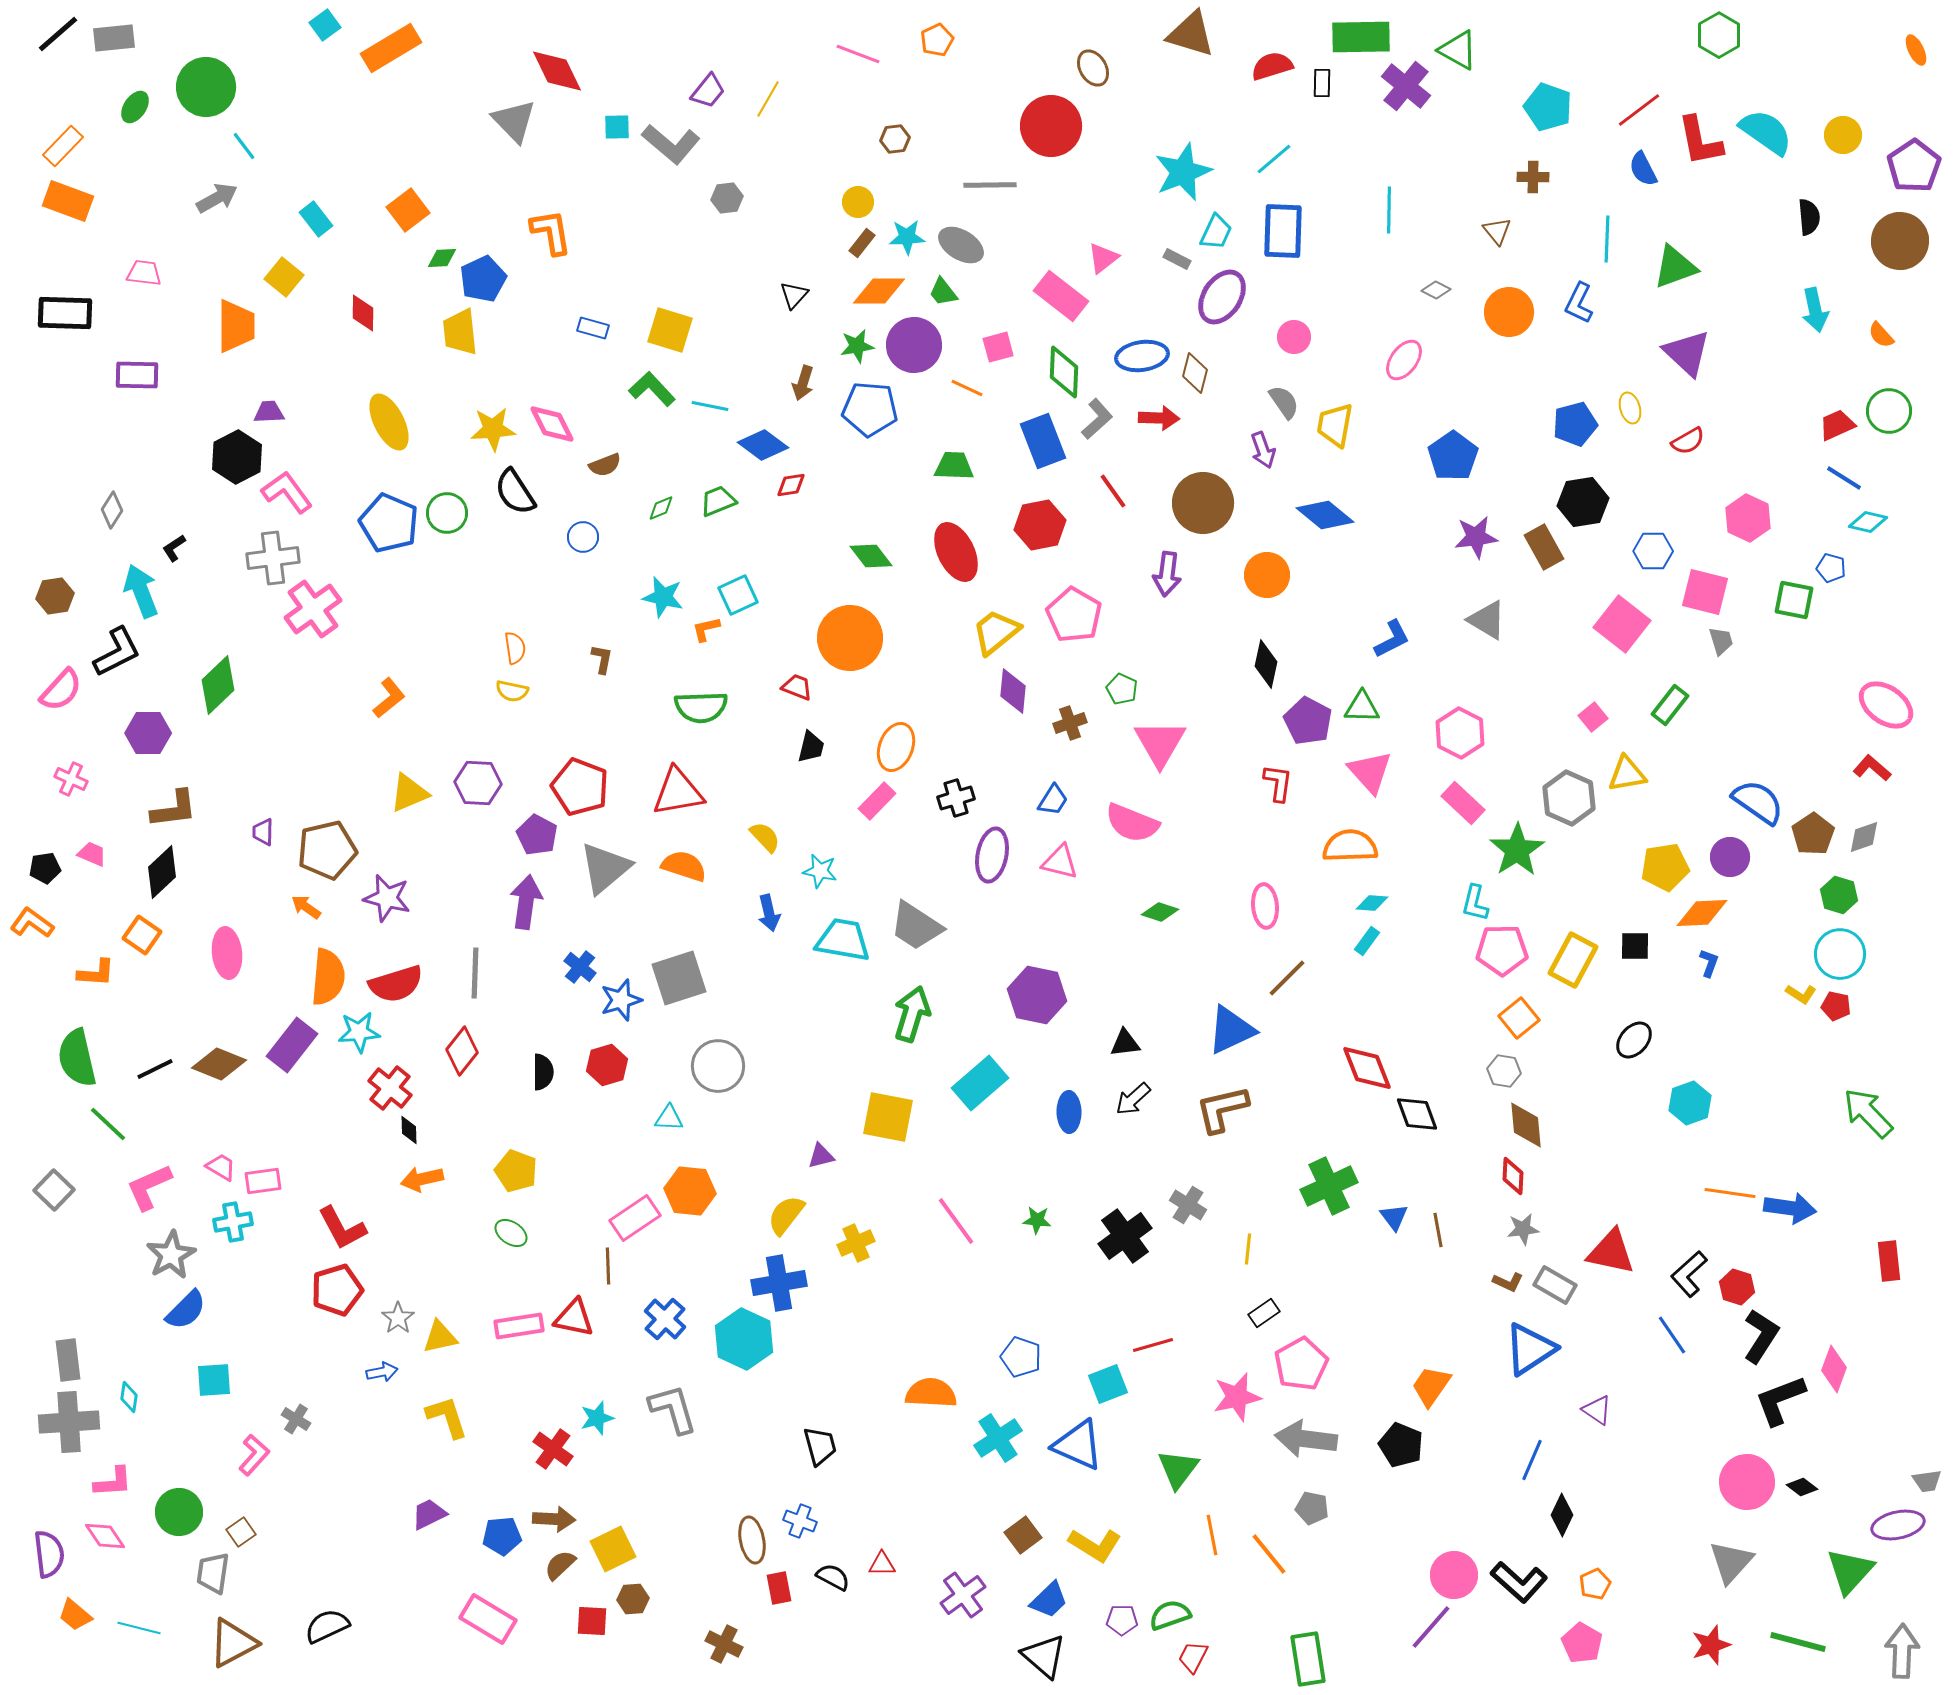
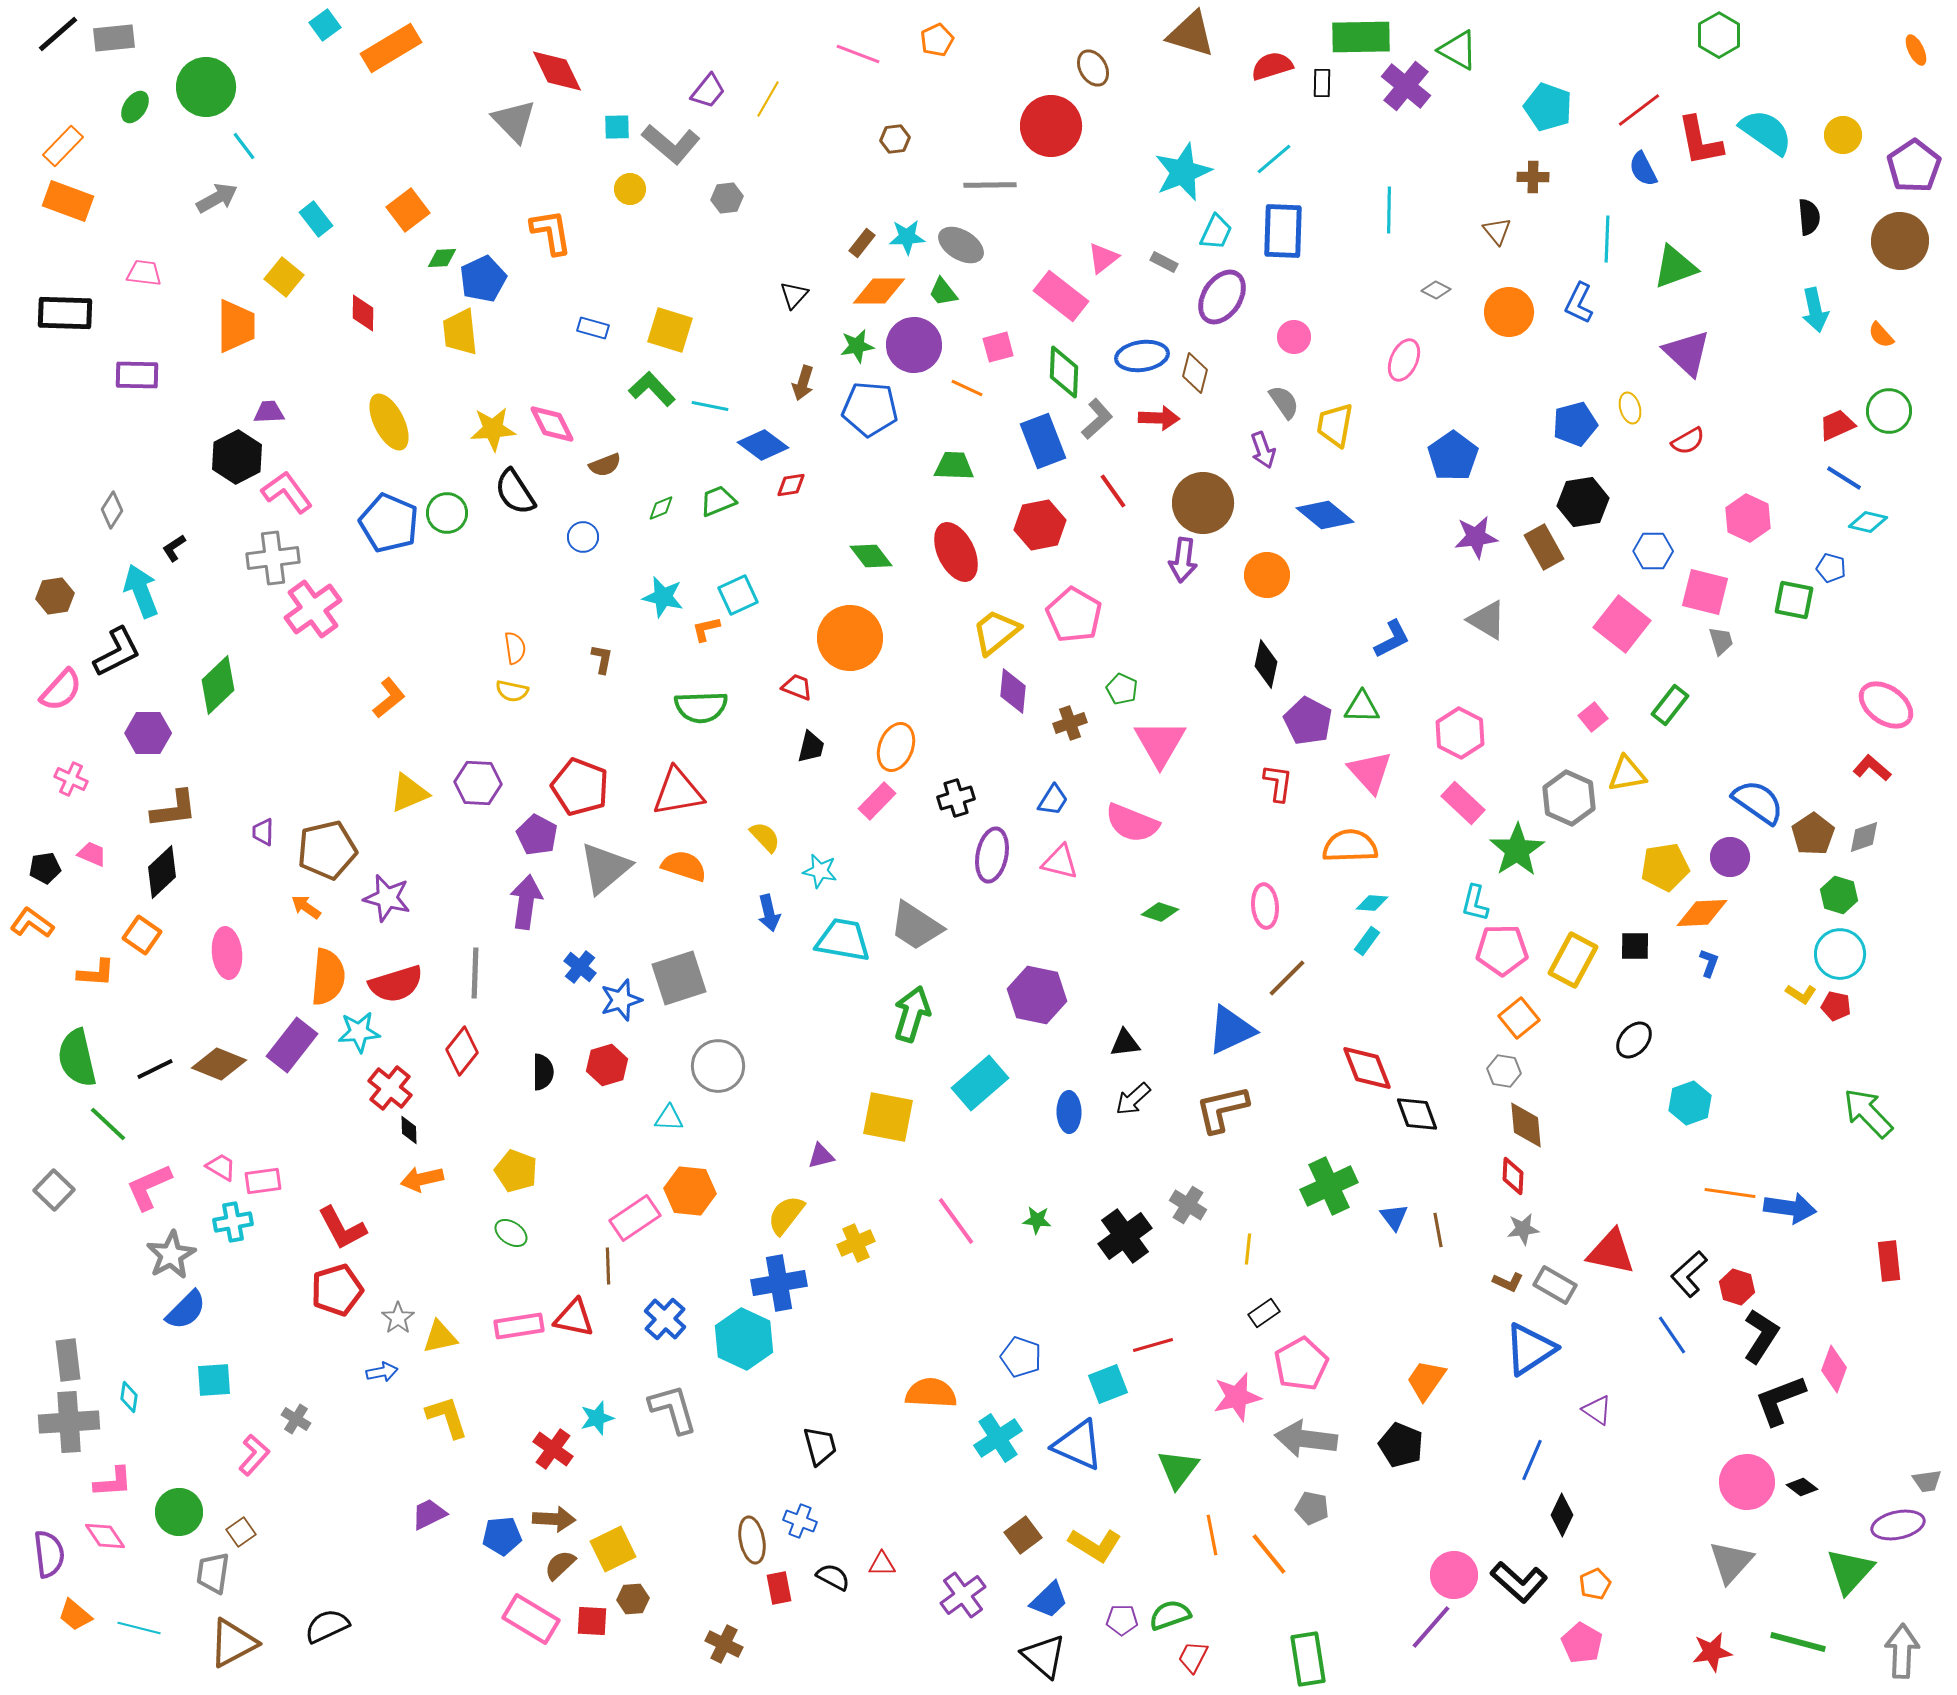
yellow circle at (858, 202): moved 228 px left, 13 px up
gray rectangle at (1177, 259): moved 13 px left, 3 px down
pink ellipse at (1404, 360): rotated 12 degrees counterclockwise
purple arrow at (1167, 574): moved 16 px right, 14 px up
orange trapezoid at (1431, 1386): moved 5 px left, 6 px up
pink rectangle at (488, 1619): moved 43 px right
red star at (1711, 1645): moved 1 px right, 7 px down; rotated 9 degrees clockwise
